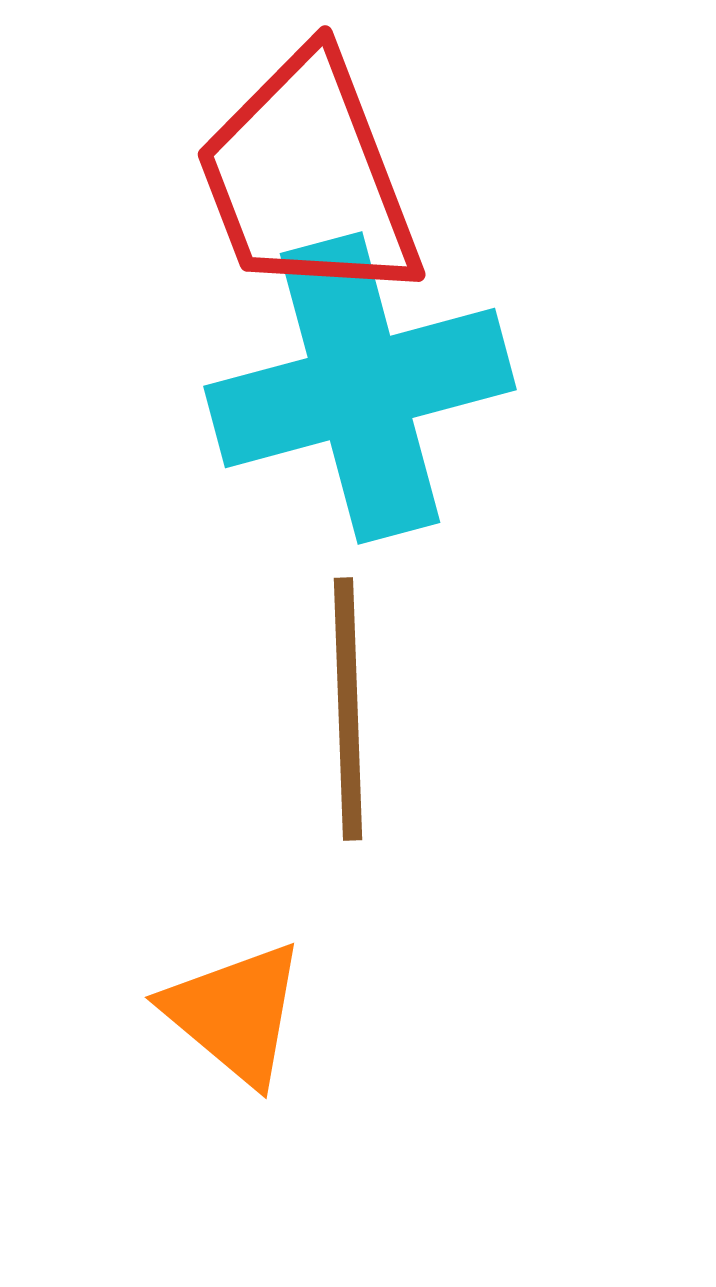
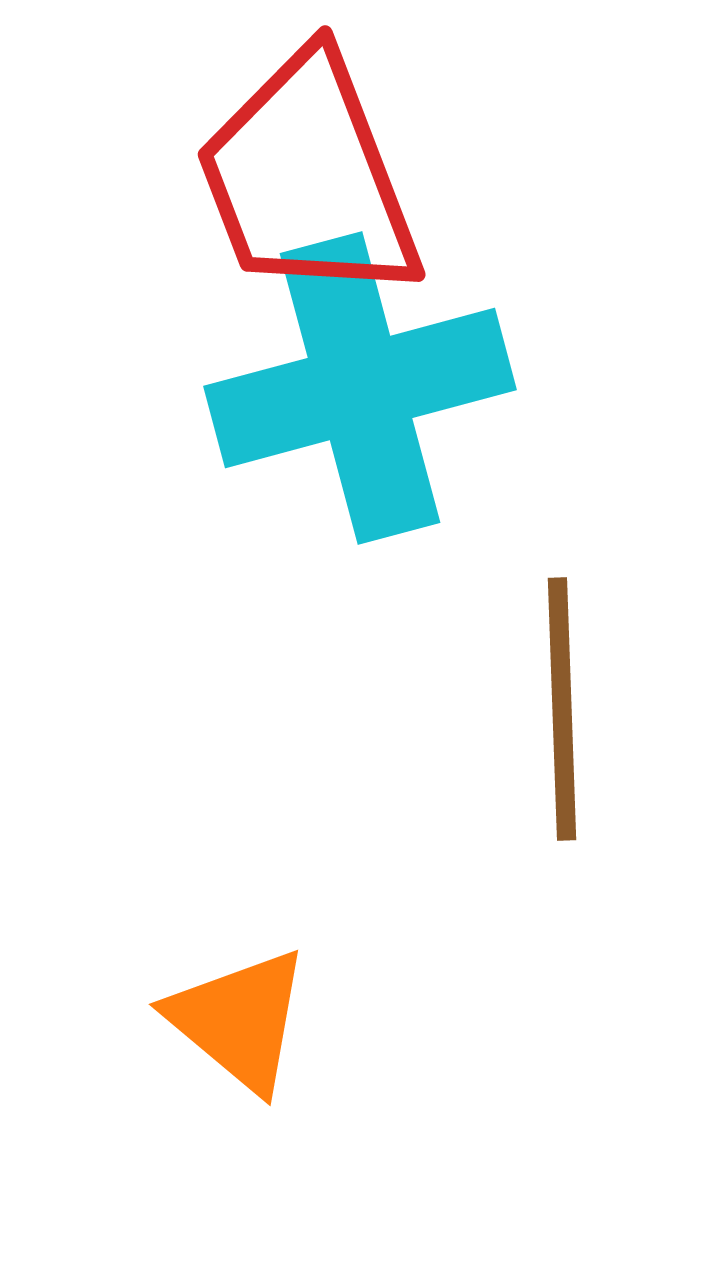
brown line: moved 214 px right
orange triangle: moved 4 px right, 7 px down
